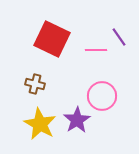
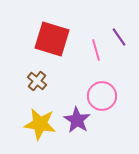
red square: rotated 9 degrees counterclockwise
pink line: rotated 75 degrees clockwise
brown cross: moved 2 px right, 3 px up; rotated 24 degrees clockwise
purple star: rotated 8 degrees counterclockwise
yellow star: rotated 20 degrees counterclockwise
